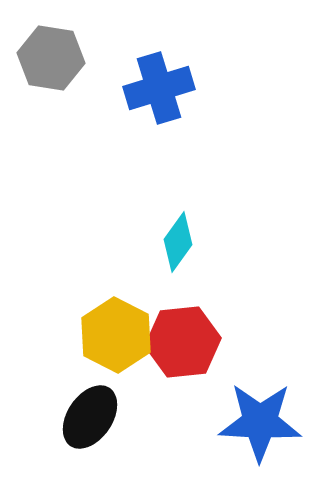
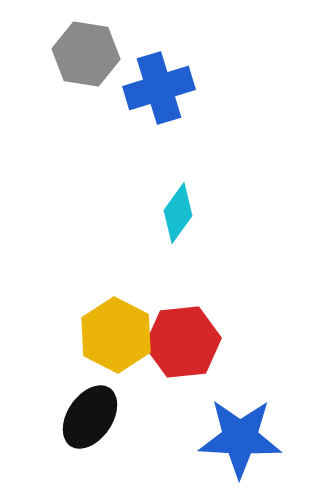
gray hexagon: moved 35 px right, 4 px up
cyan diamond: moved 29 px up
blue star: moved 20 px left, 16 px down
